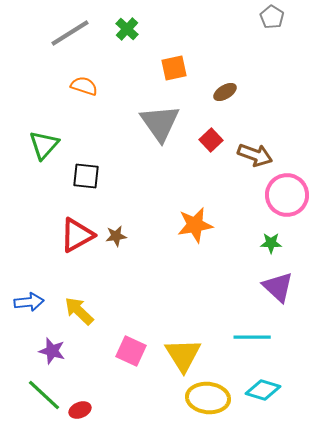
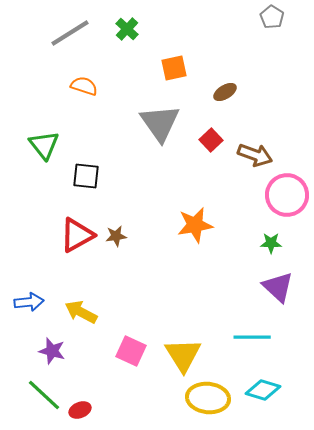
green triangle: rotated 20 degrees counterclockwise
yellow arrow: moved 2 px right, 1 px down; rotated 16 degrees counterclockwise
